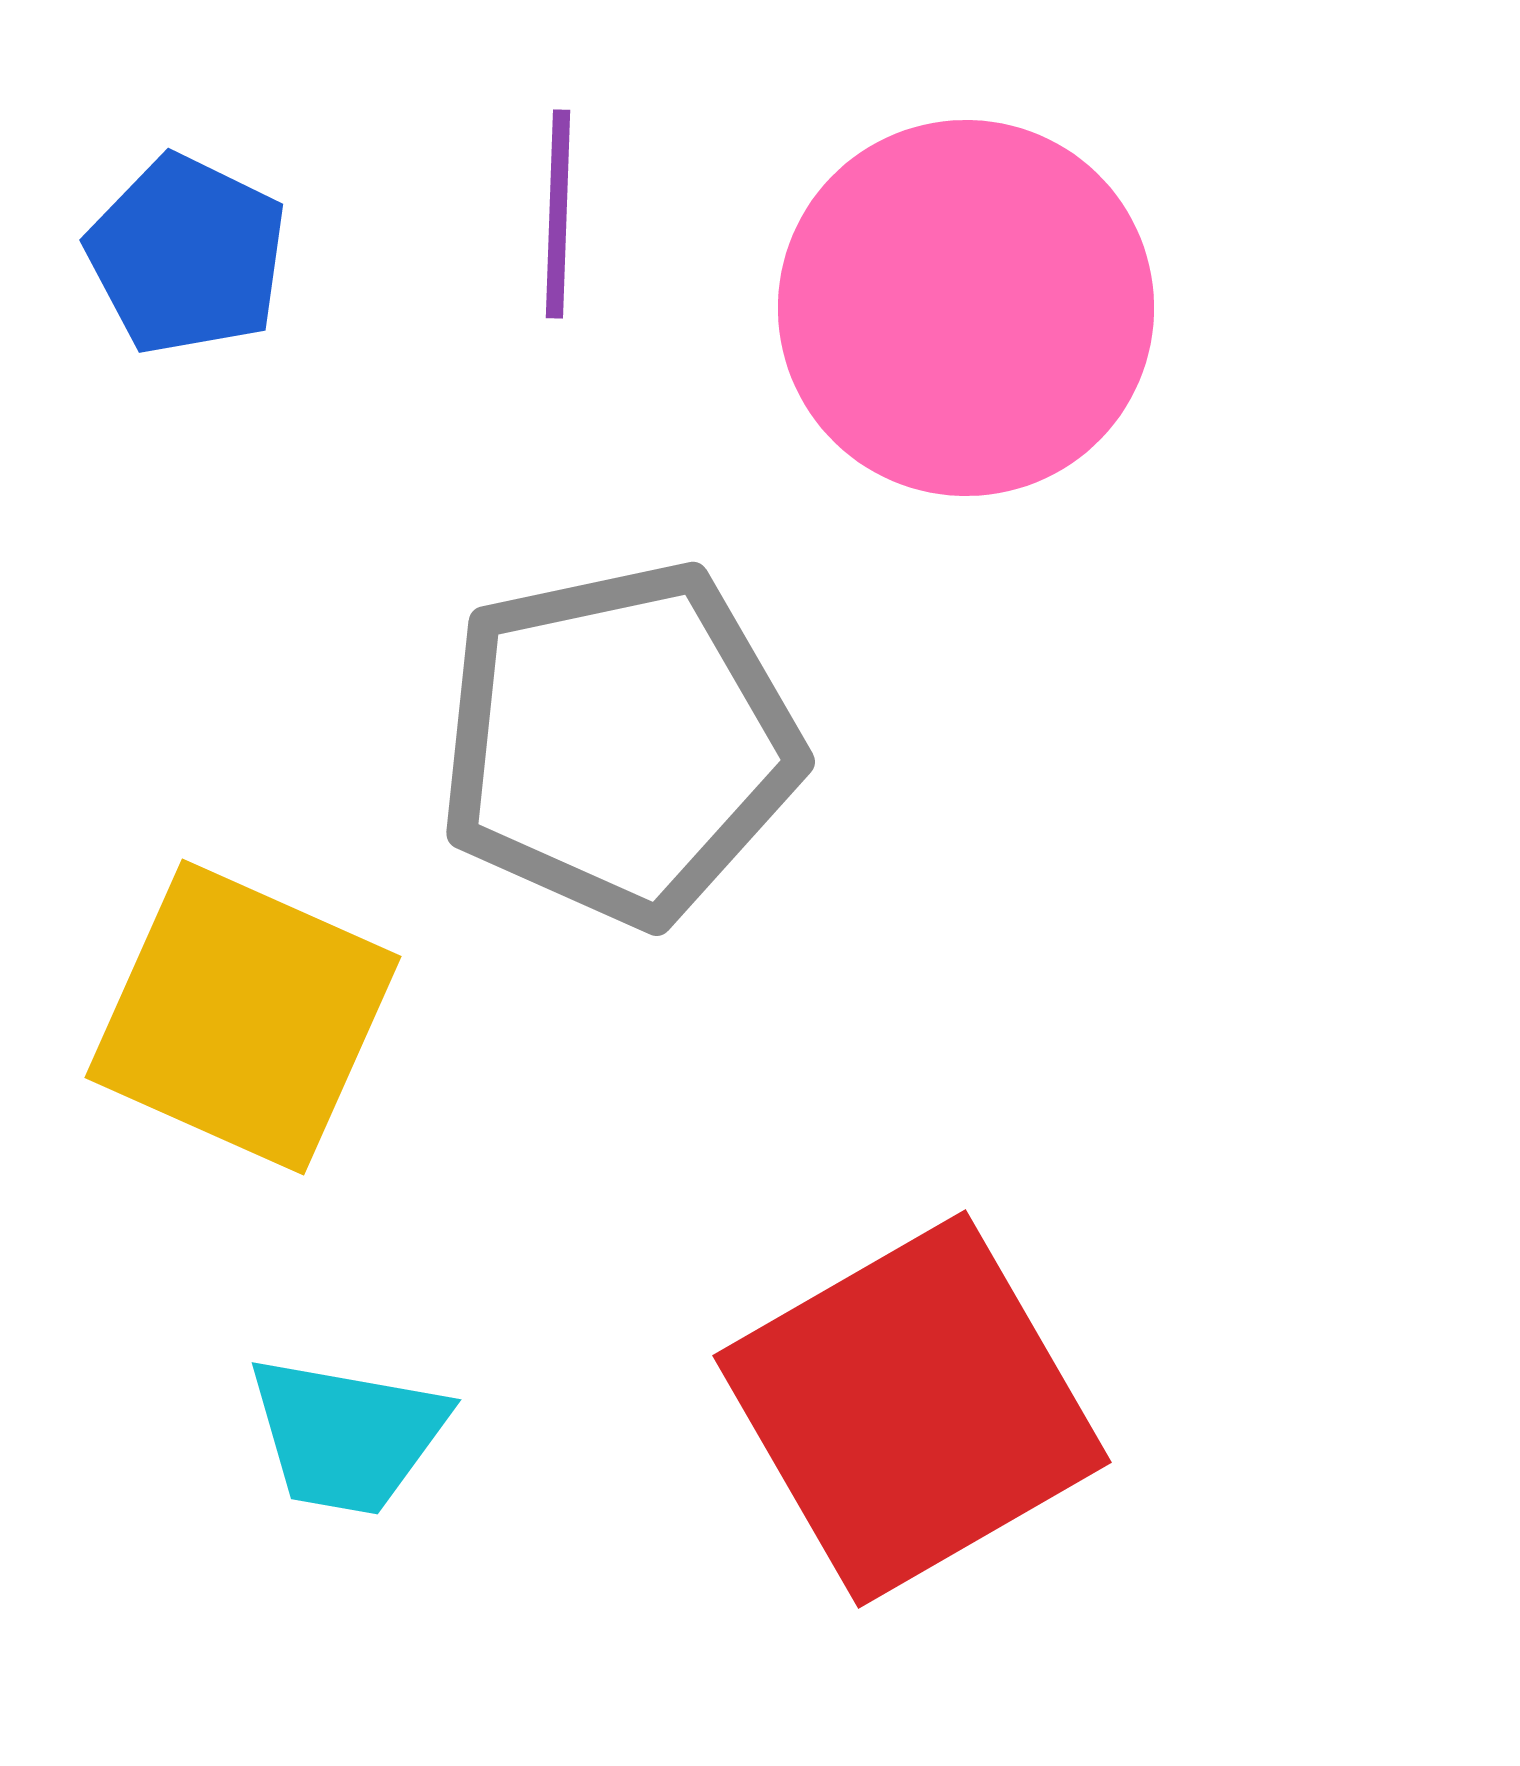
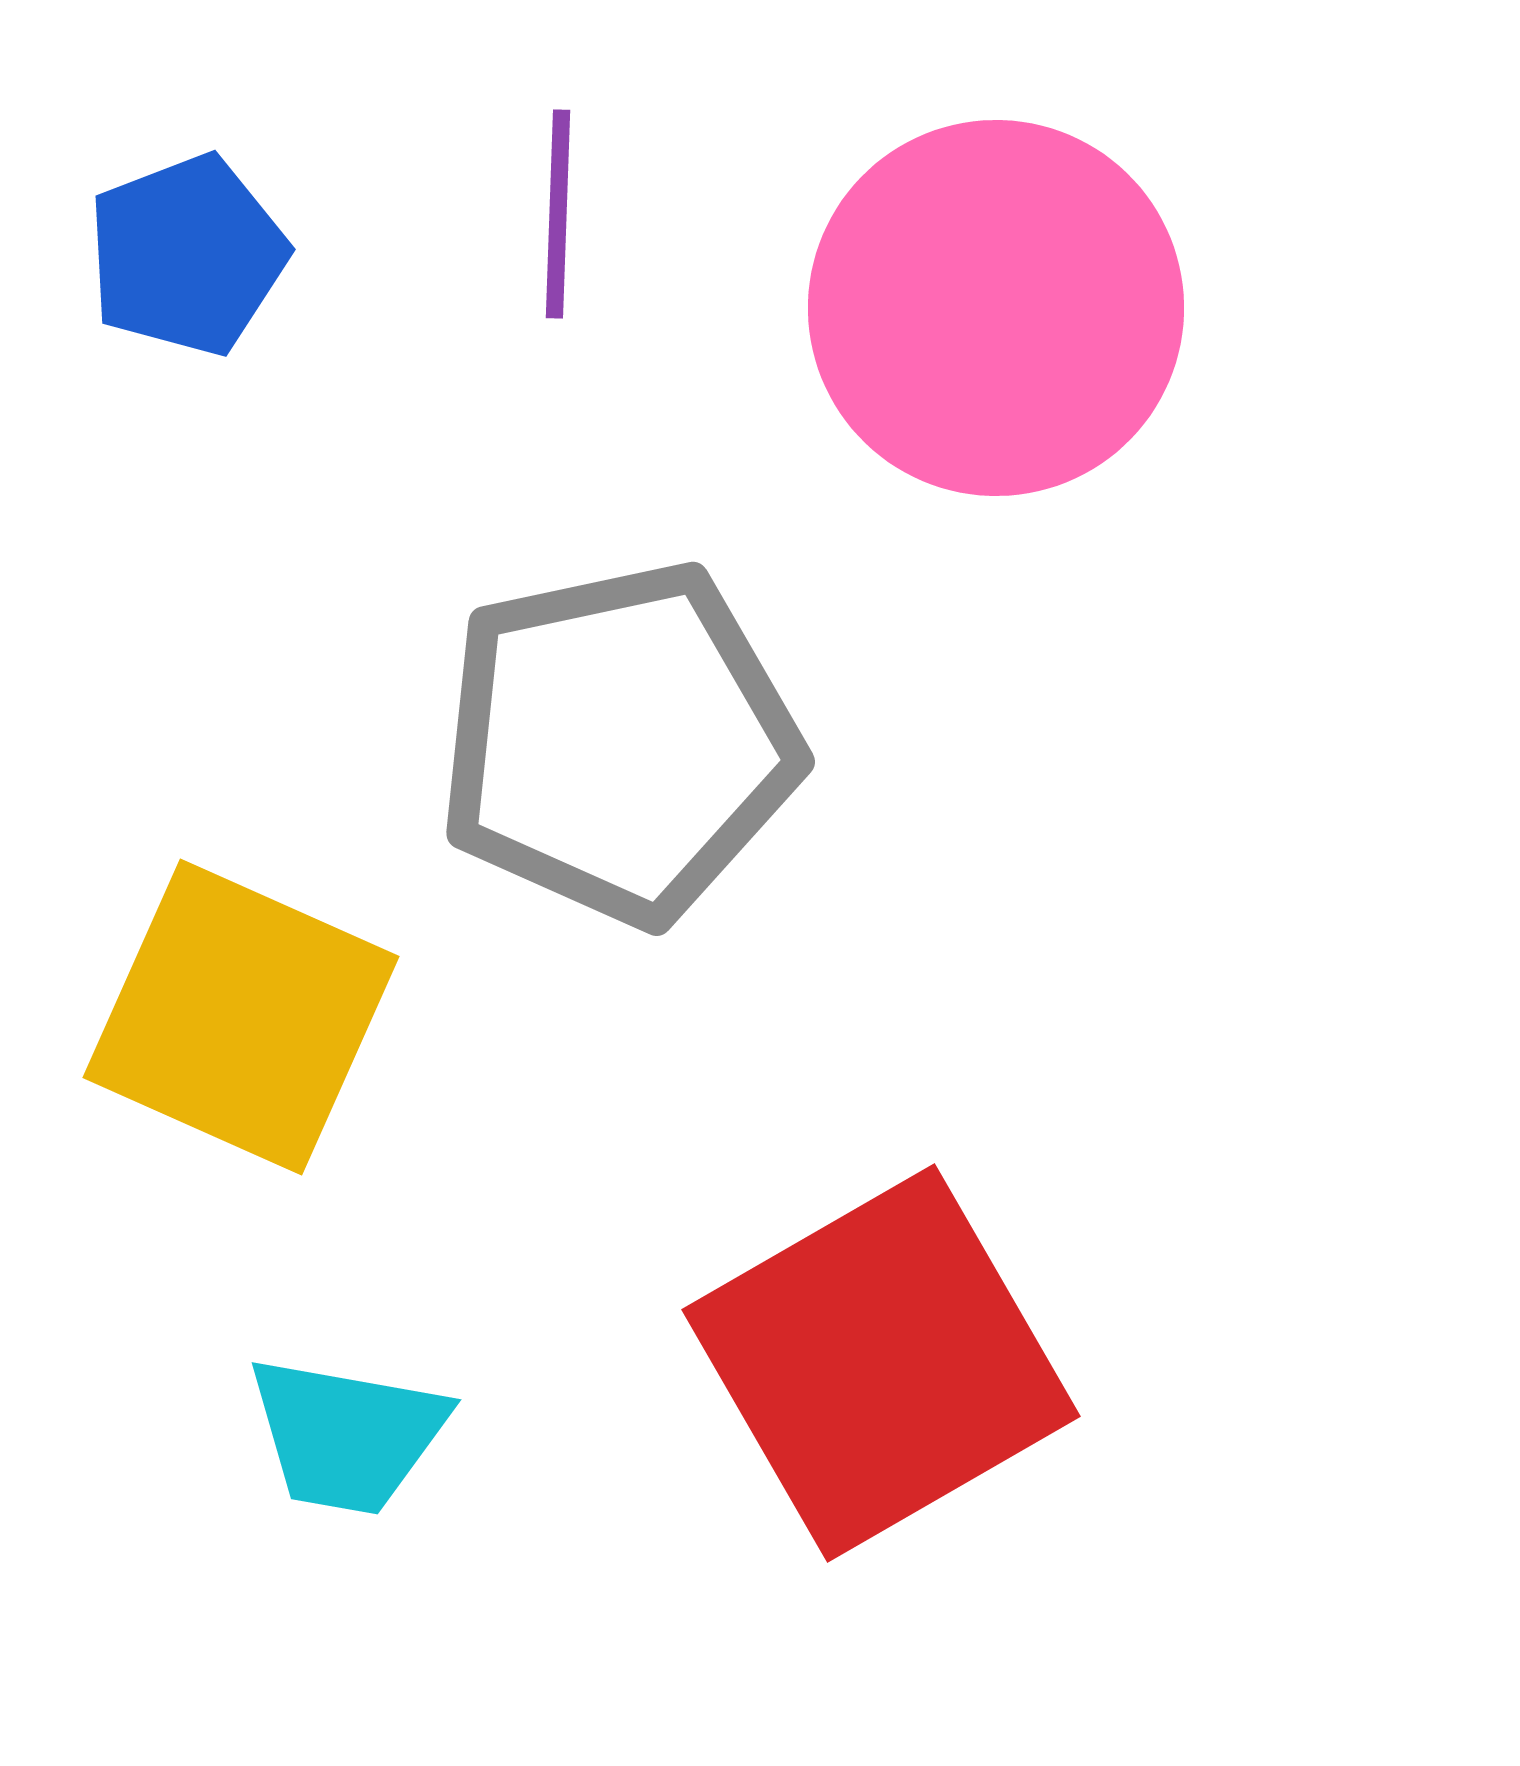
blue pentagon: rotated 25 degrees clockwise
pink circle: moved 30 px right
yellow square: moved 2 px left
red square: moved 31 px left, 46 px up
